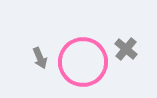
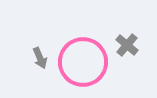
gray cross: moved 1 px right, 4 px up
